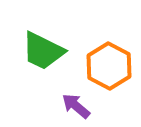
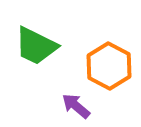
green trapezoid: moved 7 px left, 5 px up
